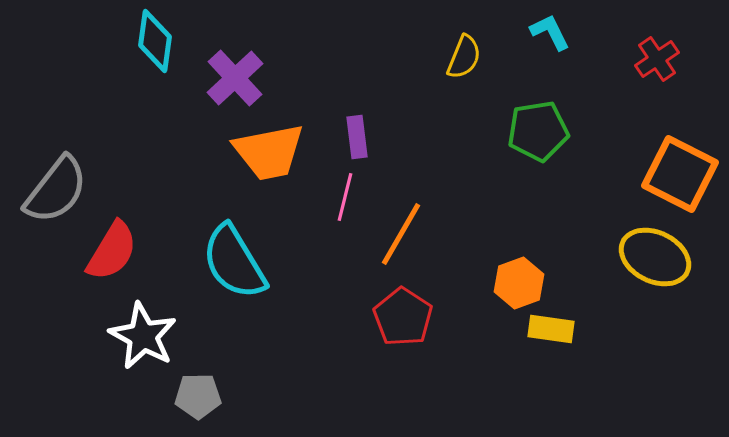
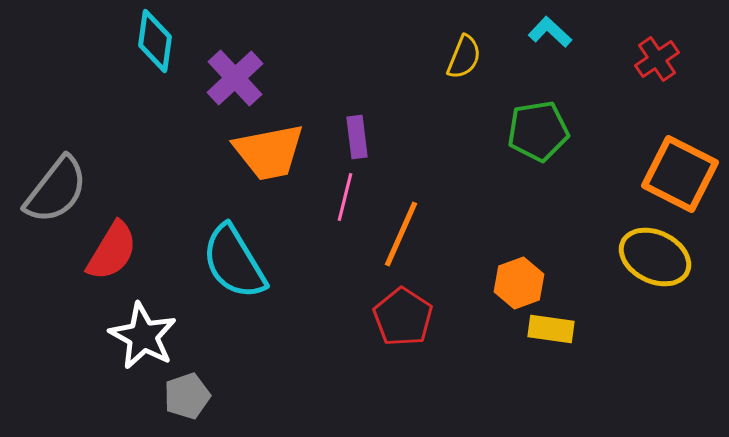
cyan L-shape: rotated 21 degrees counterclockwise
orange line: rotated 6 degrees counterclockwise
gray pentagon: moved 11 px left; rotated 18 degrees counterclockwise
